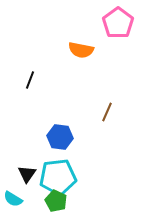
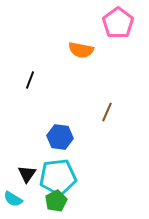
green pentagon: rotated 20 degrees clockwise
